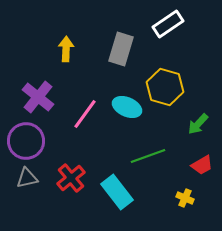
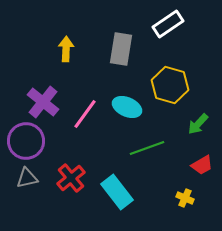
gray rectangle: rotated 8 degrees counterclockwise
yellow hexagon: moved 5 px right, 2 px up
purple cross: moved 5 px right, 5 px down
green line: moved 1 px left, 8 px up
